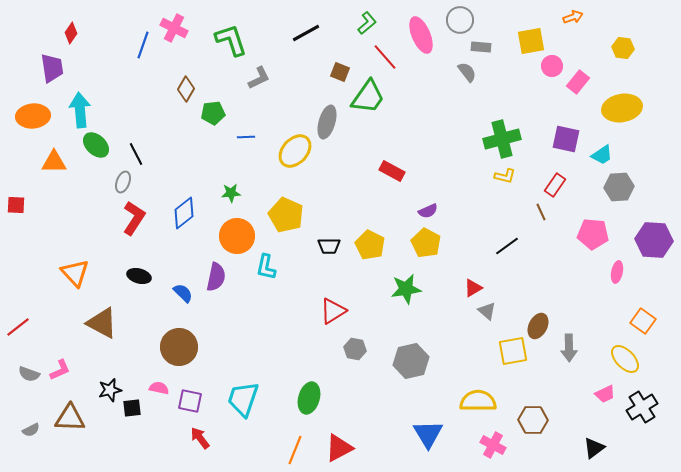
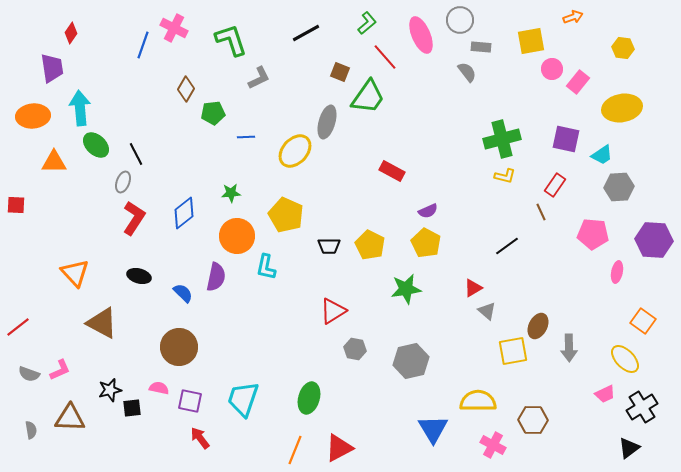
pink circle at (552, 66): moved 3 px down
cyan arrow at (80, 110): moved 2 px up
gray semicircle at (31, 430): rotated 72 degrees counterclockwise
blue triangle at (428, 434): moved 5 px right, 5 px up
black triangle at (594, 448): moved 35 px right
